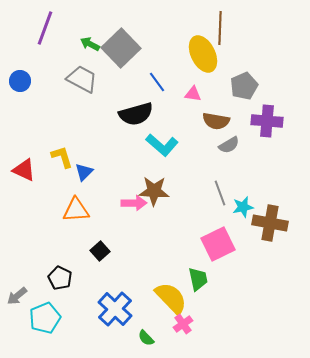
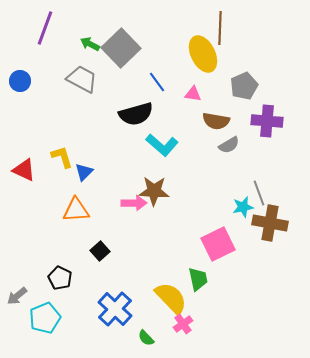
gray line: moved 39 px right
